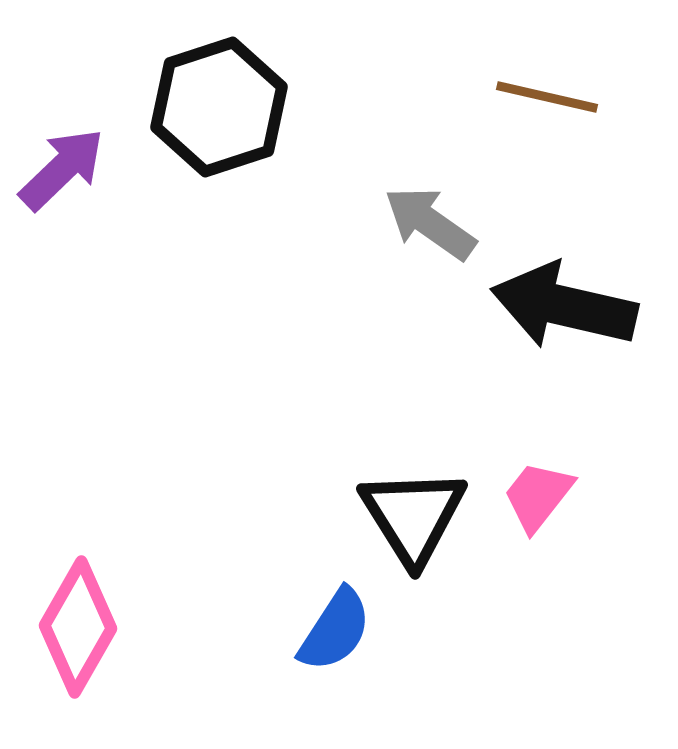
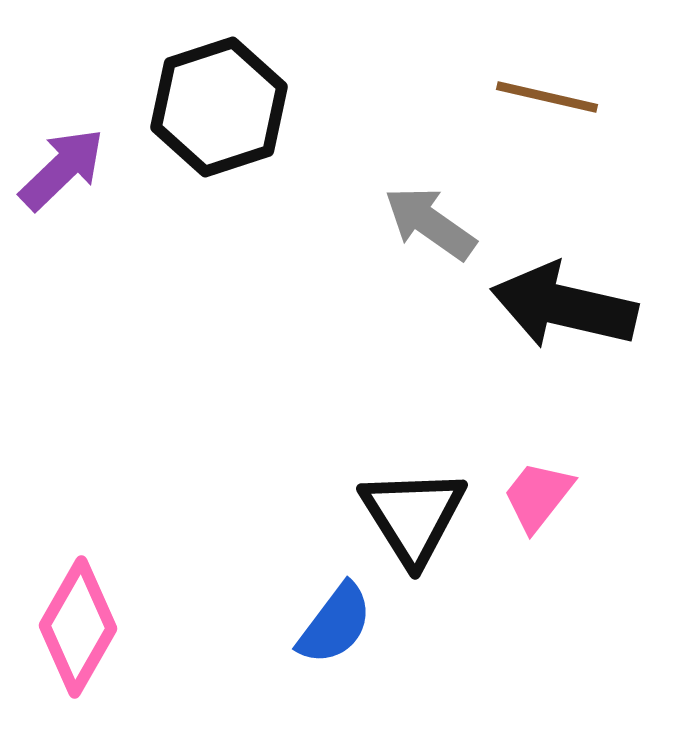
blue semicircle: moved 6 px up; rotated 4 degrees clockwise
